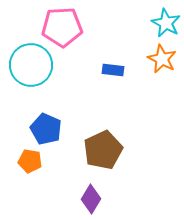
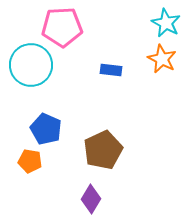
blue rectangle: moved 2 px left
